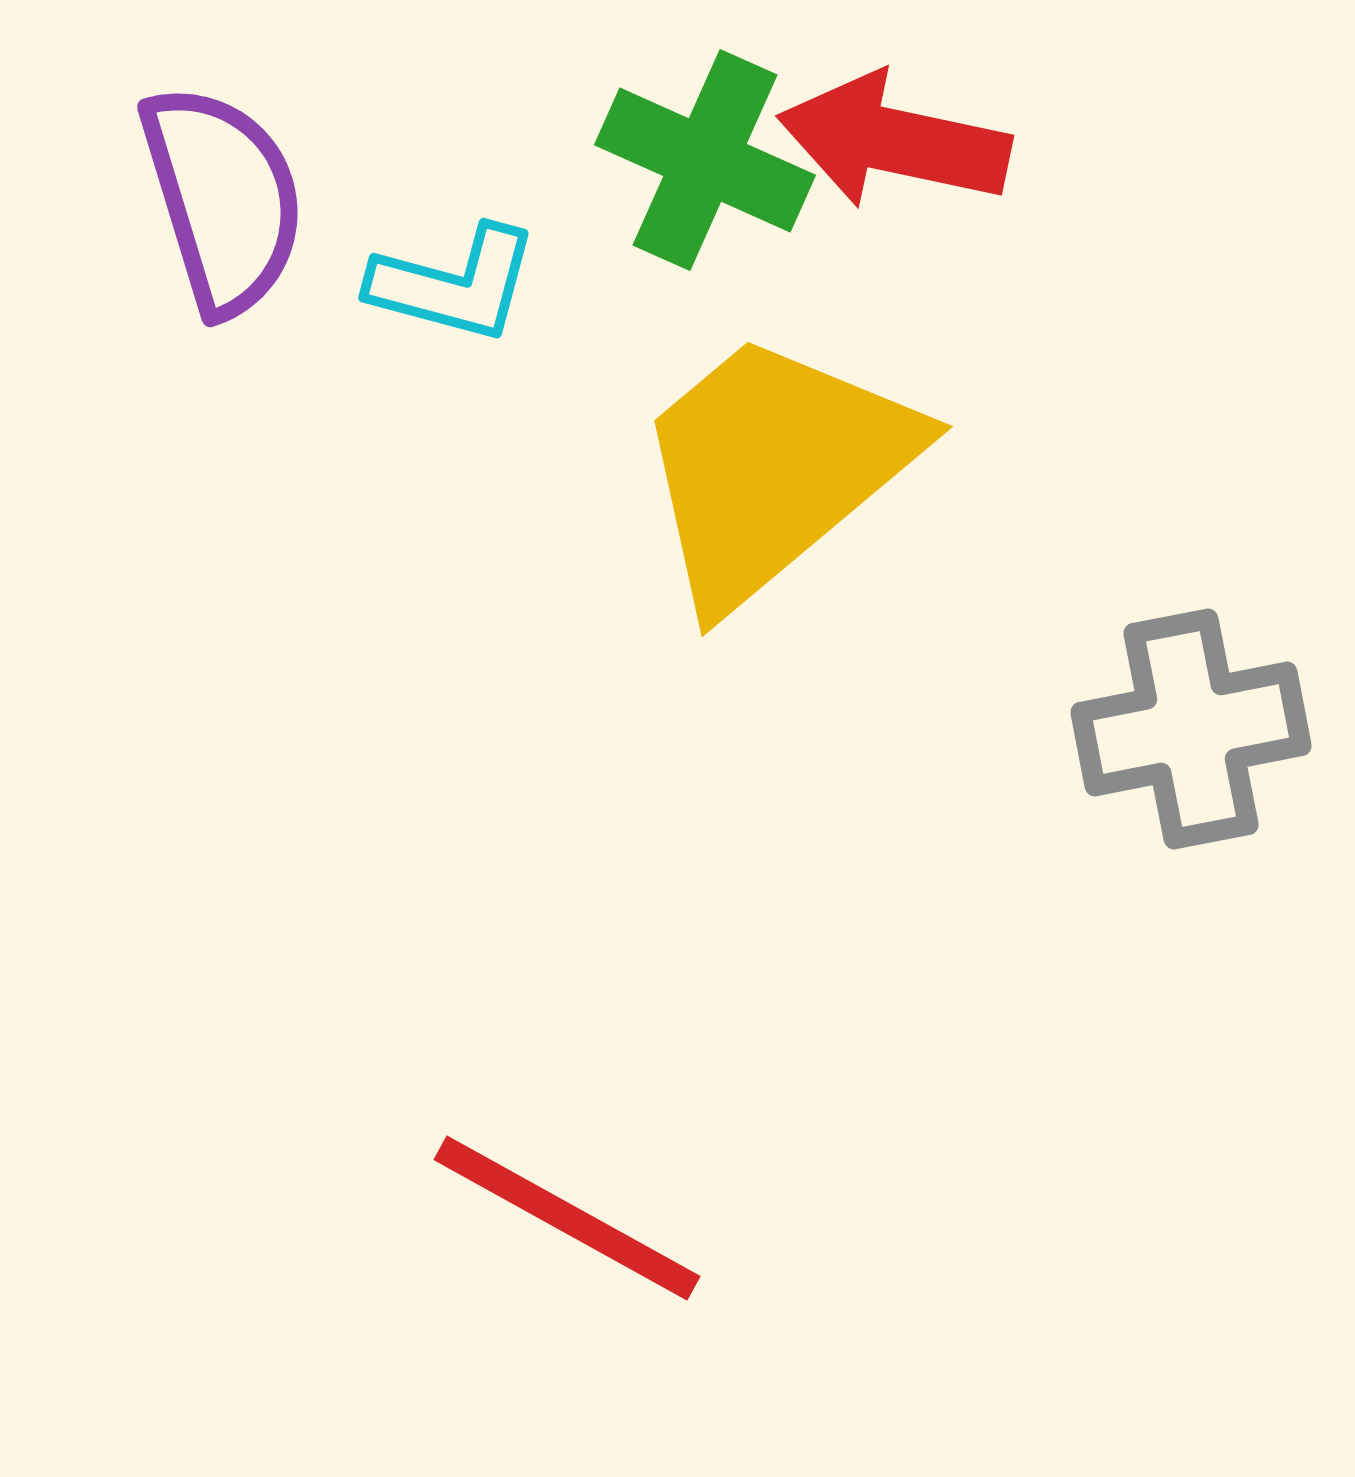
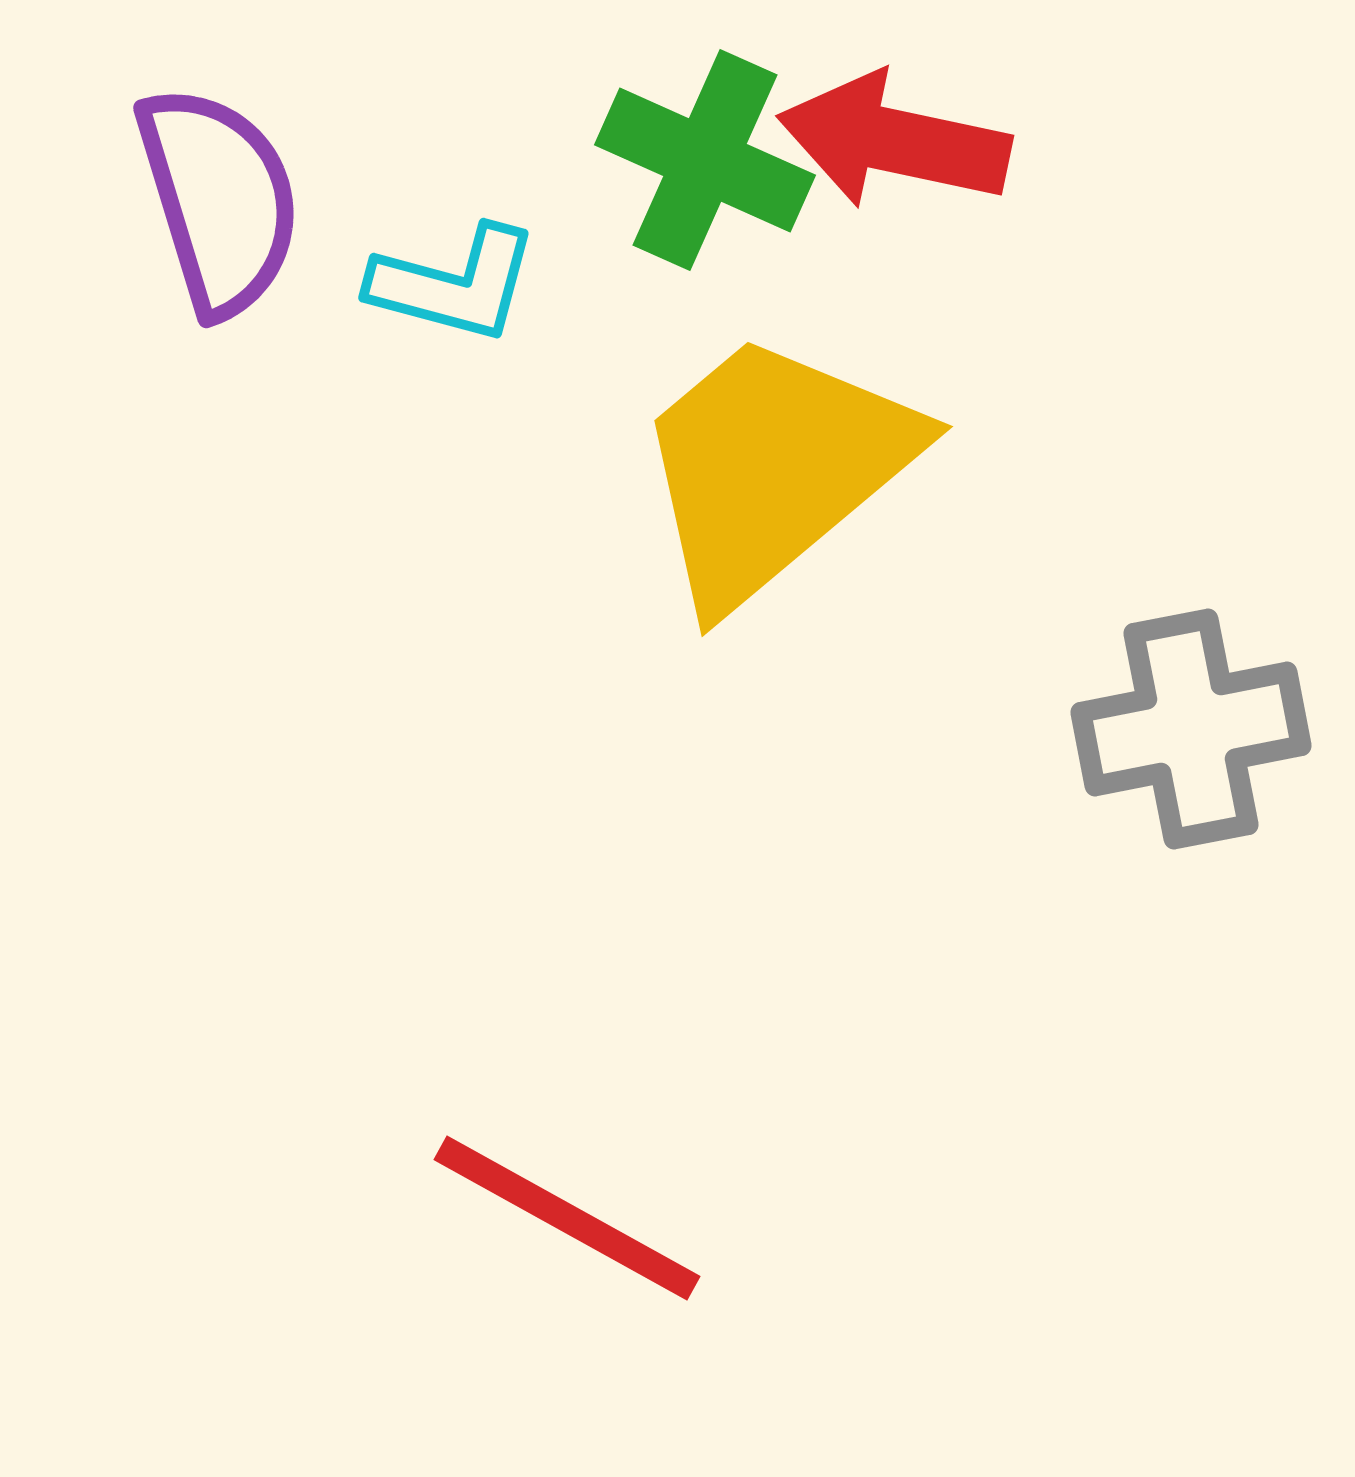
purple semicircle: moved 4 px left, 1 px down
